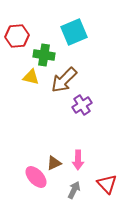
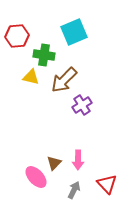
brown triangle: rotated 21 degrees counterclockwise
